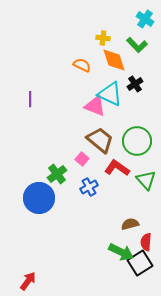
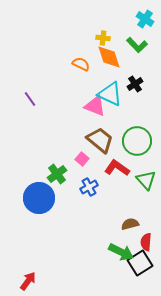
orange diamond: moved 5 px left, 3 px up
orange semicircle: moved 1 px left, 1 px up
purple line: rotated 35 degrees counterclockwise
